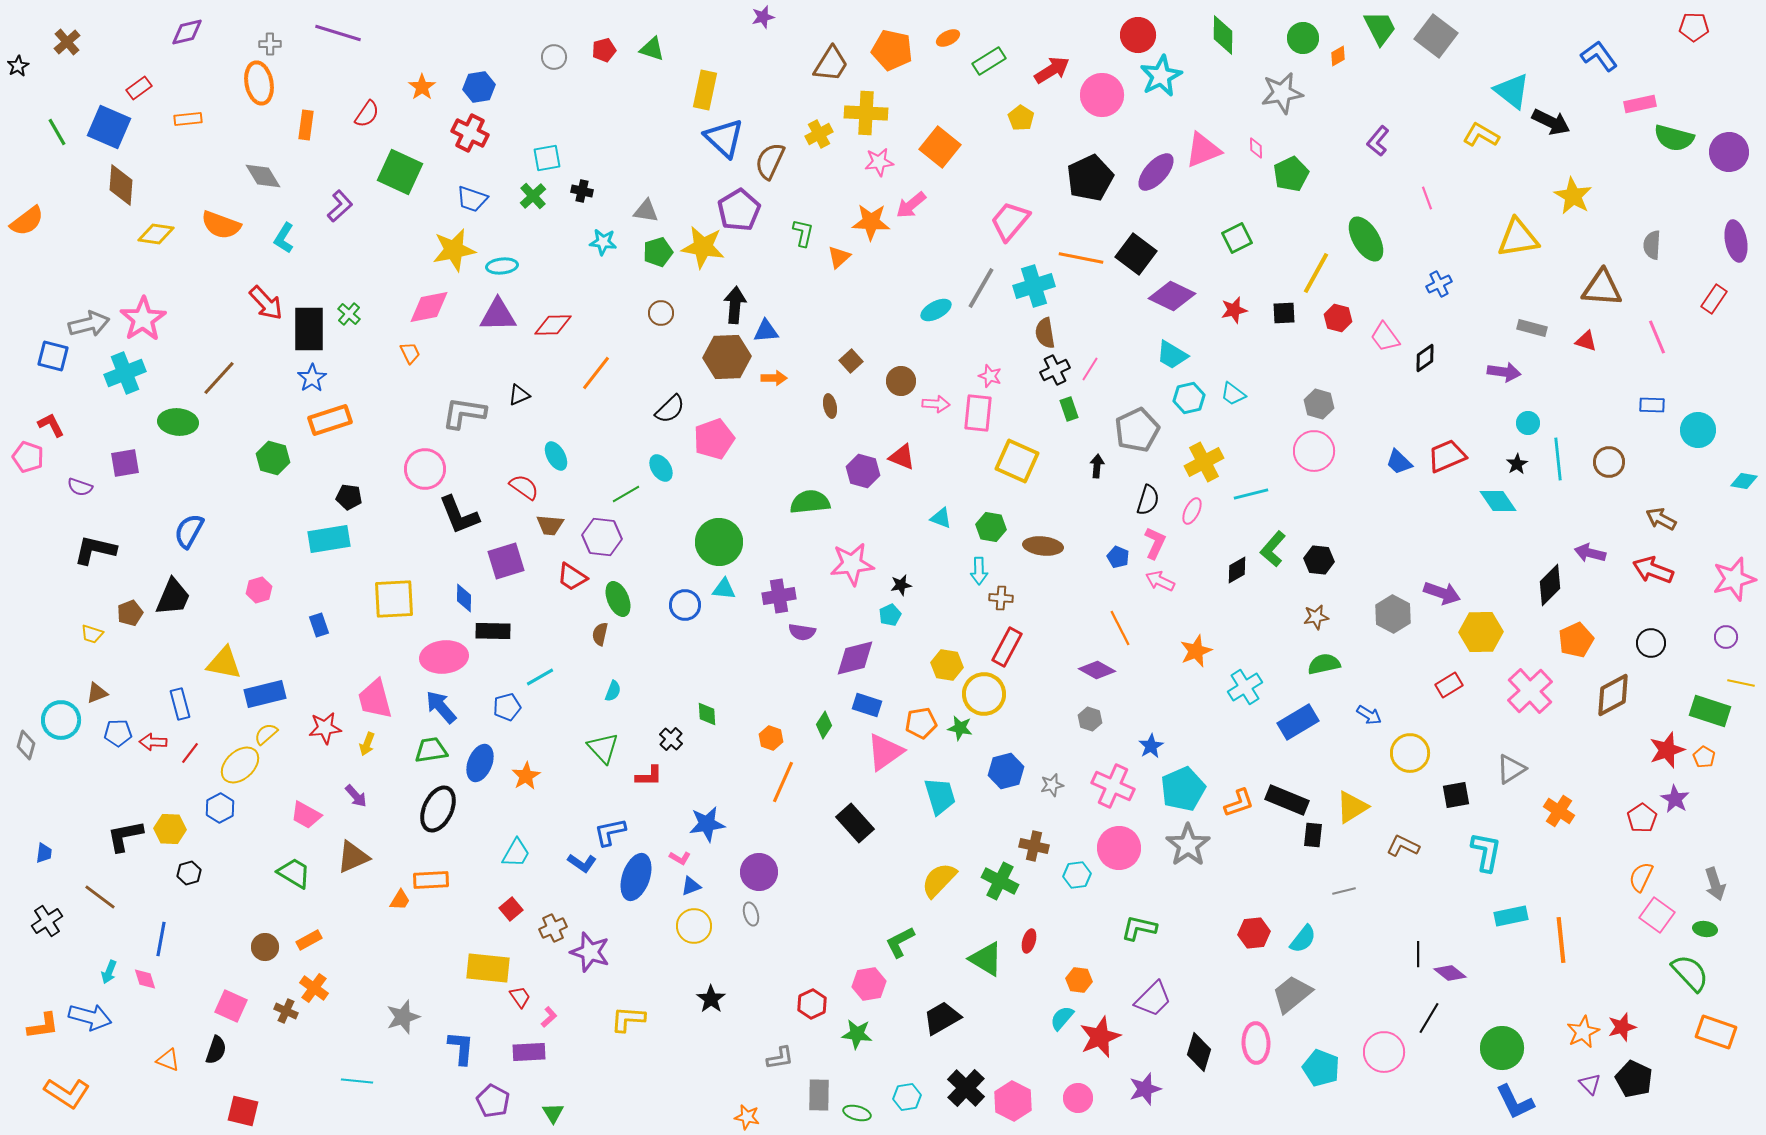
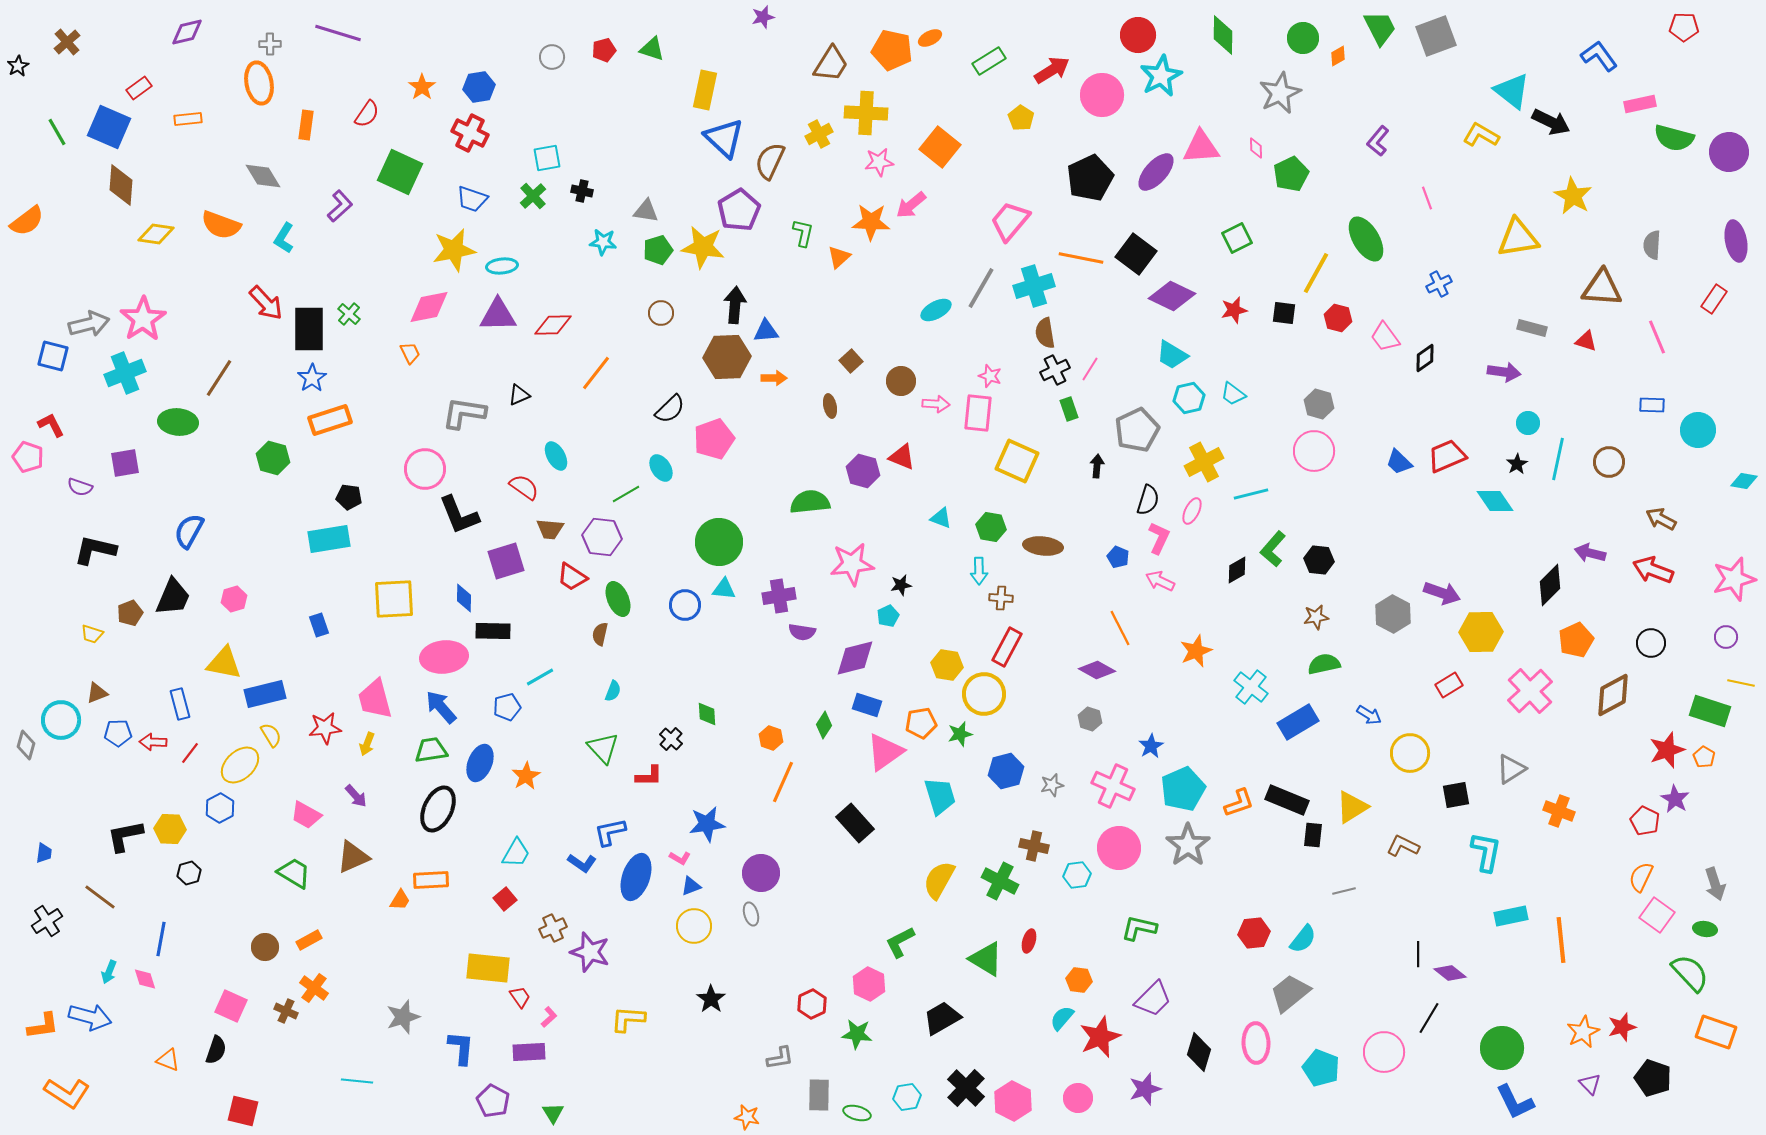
red pentagon at (1694, 27): moved 10 px left
gray square at (1436, 36): rotated 33 degrees clockwise
orange ellipse at (948, 38): moved 18 px left
gray circle at (554, 57): moved 2 px left
gray star at (1282, 93): moved 2 px left; rotated 15 degrees counterclockwise
pink triangle at (1203, 150): moved 2 px left, 3 px up; rotated 18 degrees clockwise
green pentagon at (658, 252): moved 2 px up
black square at (1284, 313): rotated 10 degrees clockwise
brown line at (219, 378): rotated 9 degrees counterclockwise
cyan line at (1558, 459): rotated 18 degrees clockwise
cyan diamond at (1498, 501): moved 3 px left
brown trapezoid at (550, 525): moved 4 px down
pink L-shape at (1155, 543): moved 4 px right, 5 px up
pink hexagon at (259, 590): moved 25 px left, 9 px down
cyan pentagon at (890, 615): moved 2 px left, 1 px down
cyan cross at (1245, 687): moved 6 px right; rotated 20 degrees counterclockwise
green star at (960, 728): moved 6 px down; rotated 25 degrees counterclockwise
yellow semicircle at (266, 734): moved 5 px right, 1 px down; rotated 100 degrees clockwise
orange cross at (1559, 811): rotated 12 degrees counterclockwise
red pentagon at (1642, 818): moved 3 px right, 3 px down; rotated 12 degrees counterclockwise
purple circle at (759, 872): moved 2 px right, 1 px down
yellow semicircle at (939, 880): rotated 15 degrees counterclockwise
red square at (511, 909): moved 6 px left, 10 px up
pink hexagon at (869, 984): rotated 24 degrees counterclockwise
gray trapezoid at (1292, 994): moved 2 px left, 1 px up
black pentagon at (1634, 1079): moved 19 px right, 1 px up; rotated 6 degrees counterclockwise
